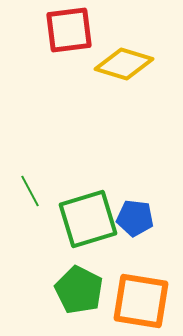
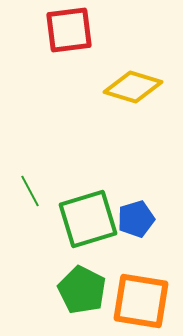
yellow diamond: moved 9 px right, 23 px down
blue pentagon: moved 1 px right, 1 px down; rotated 24 degrees counterclockwise
green pentagon: moved 3 px right
